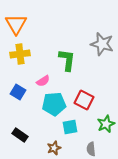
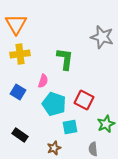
gray star: moved 7 px up
green L-shape: moved 2 px left, 1 px up
pink semicircle: rotated 40 degrees counterclockwise
cyan pentagon: rotated 25 degrees clockwise
gray semicircle: moved 2 px right
